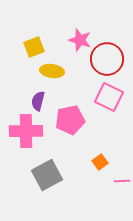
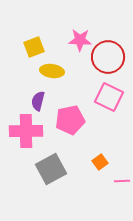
pink star: rotated 15 degrees counterclockwise
red circle: moved 1 px right, 2 px up
gray square: moved 4 px right, 6 px up
